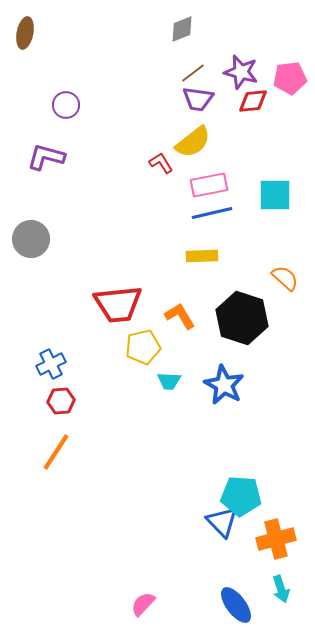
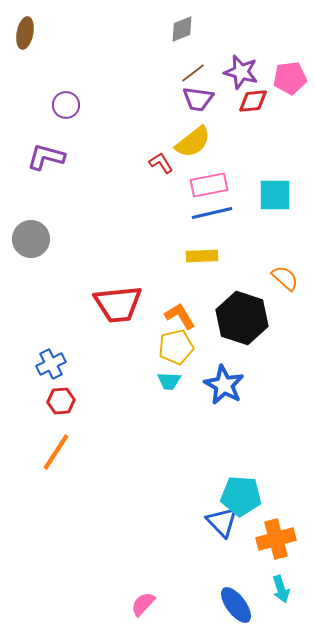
yellow pentagon: moved 33 px right
